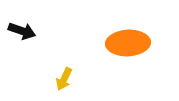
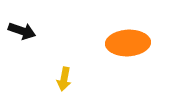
yellow arrow: rotated 15 degrees counterclockwise
